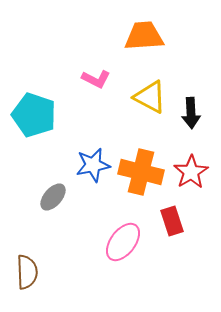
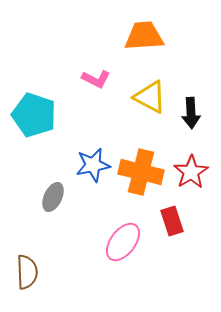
gray ellipse: rotated 16 degrees counterclockwise
